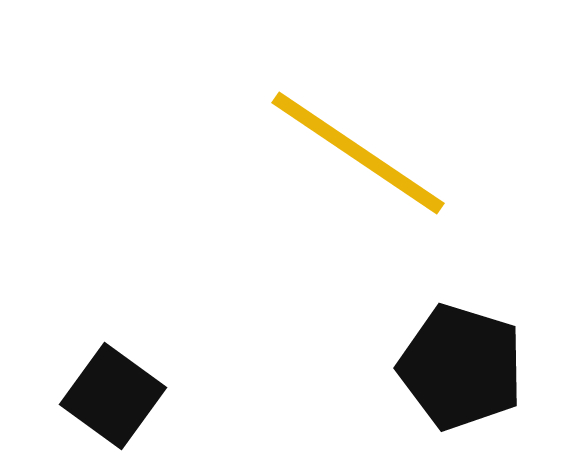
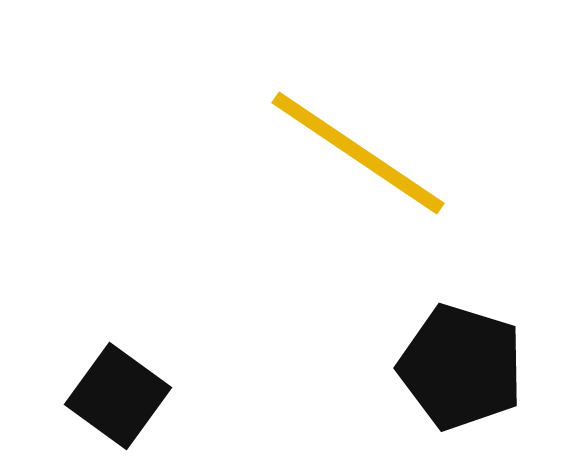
black square: moved 5 px right
